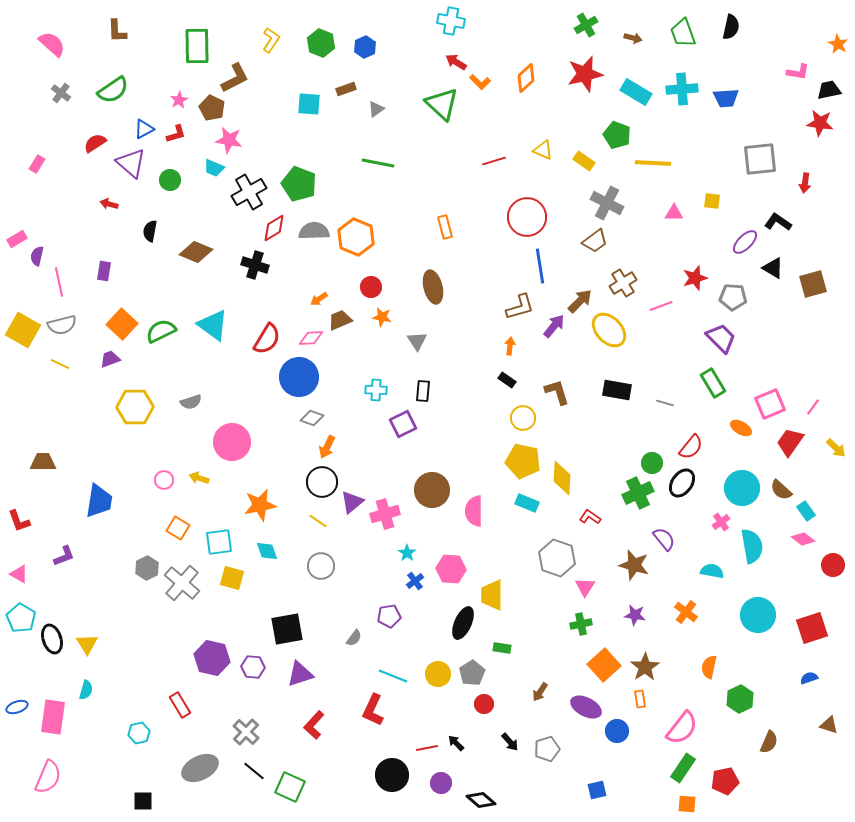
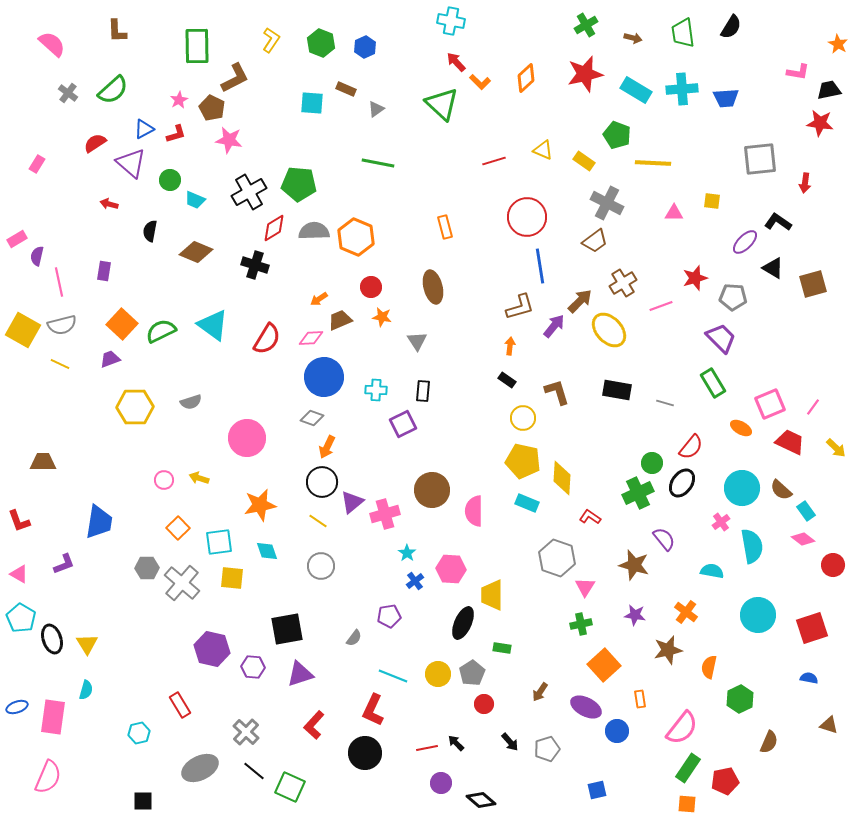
black semicircle at (731, 27): rotated 20 degrees clockwise
green trapezoid at (683, 33): rotated 12 degrees clockwise
red arrow at (456, 62): rotated 15 degrees clockwise
brown rectangle at (346, 89): rotated 42 degrees clockwise
green semicircle at (113, 90): rotated 8 degrees counterclockwise
cyan rectangle at (636, 92): moved 2 px up
gray cross at (61, 93): moved 7 px right
cyan square at (309, 104): moved 3 px right, 1 px up
cyan trapezoid at (214, 168): moved 19 px left, 32 px down
green pentagon at (299, 184): rotated 16 degrees counterclockwise
blue circle at (299, 377): moved 25 px right
pink circle at (232, 442): moved 15 px right, 4 px up
red trapezoid at (790, 442): rotated 80 degrees clockwise
blue trapezoid at (99, 501): moved 21 px down
orange square at (178, 528): rotated 15 degrees clockwise
purple L-shape at (64, 556): moved 8 px down
gray hexagon at (147, 568): rotated 25 degrees clockwise
yellow square at (232, 578): rotated 10 degrees counterclockwise
purple hexagon at (212, 658): moved 9 px up
brown star at (645, 667): moved 23 px right, 17 px up; rotated 20 degrees clockwise
blue semicircle at (809, 678): rotated 30 degrees clockwise
green rectangle at (683, 768): moved 5 px right
black circle at (392, 775): moved 27 px left, 22 px up
